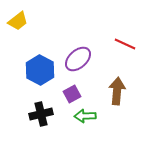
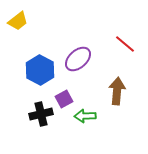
red line: rotated 15 degrees clockwise
purple square: moved 8 px left, 5 px down
